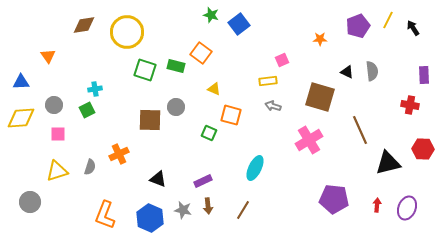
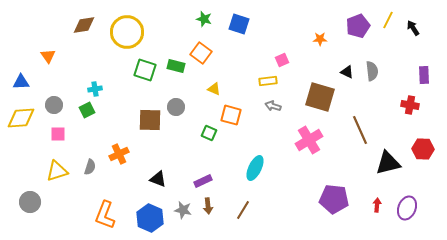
green star at (211, 15): moved 7 px left, 4 px down
blue square at (239, 24): rotated 35 degrees counterclockwise
